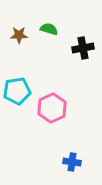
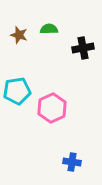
green semicircle: rotated 18 degrees counterclockwise
brown star: rotated 18 degrees clockwise
